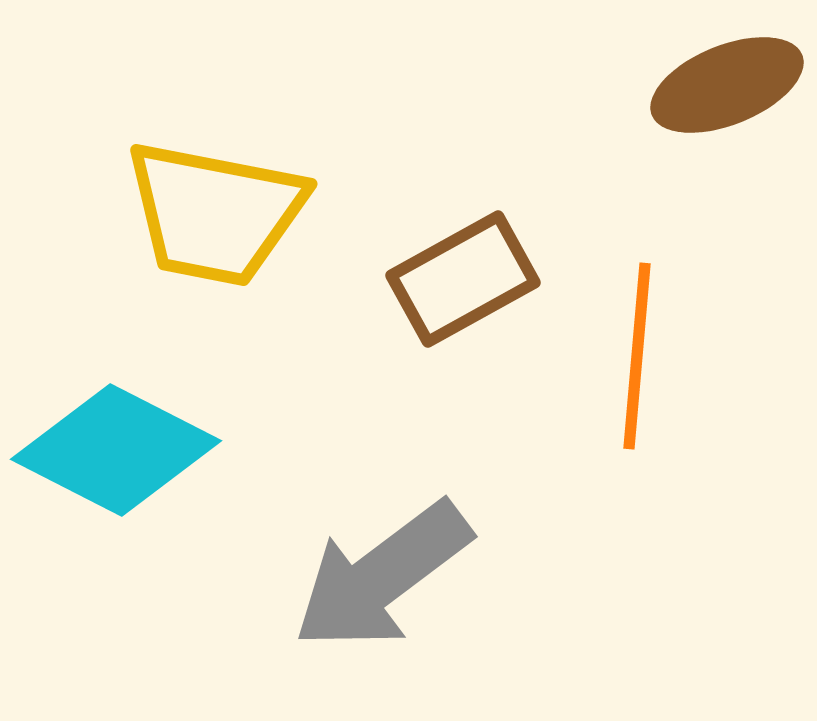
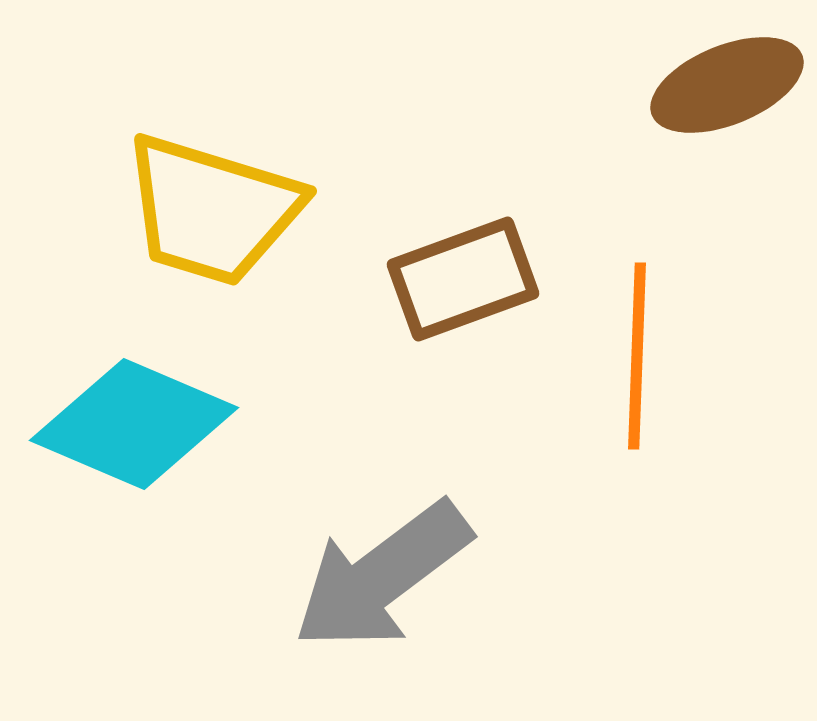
yellow trapezoid: moved 3 px left, 3 px up; rotated 6 degrees clockwise
brown rectangle: rotated 9 degrees clockwise
orange line: rotated 3 degrees counterclockwise
cyan diamond: moved 18 px right, 26 px up; rotated 4 degrees counterclockwise
